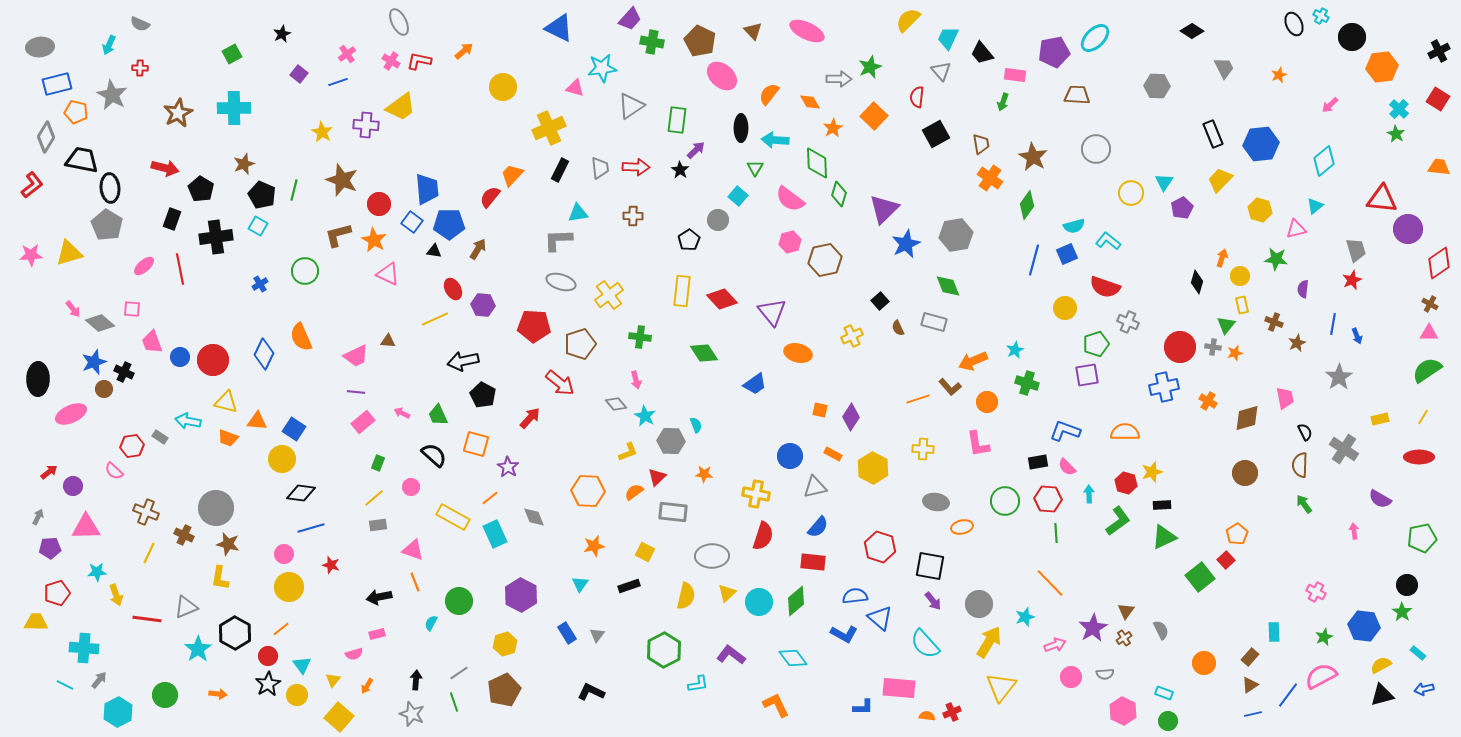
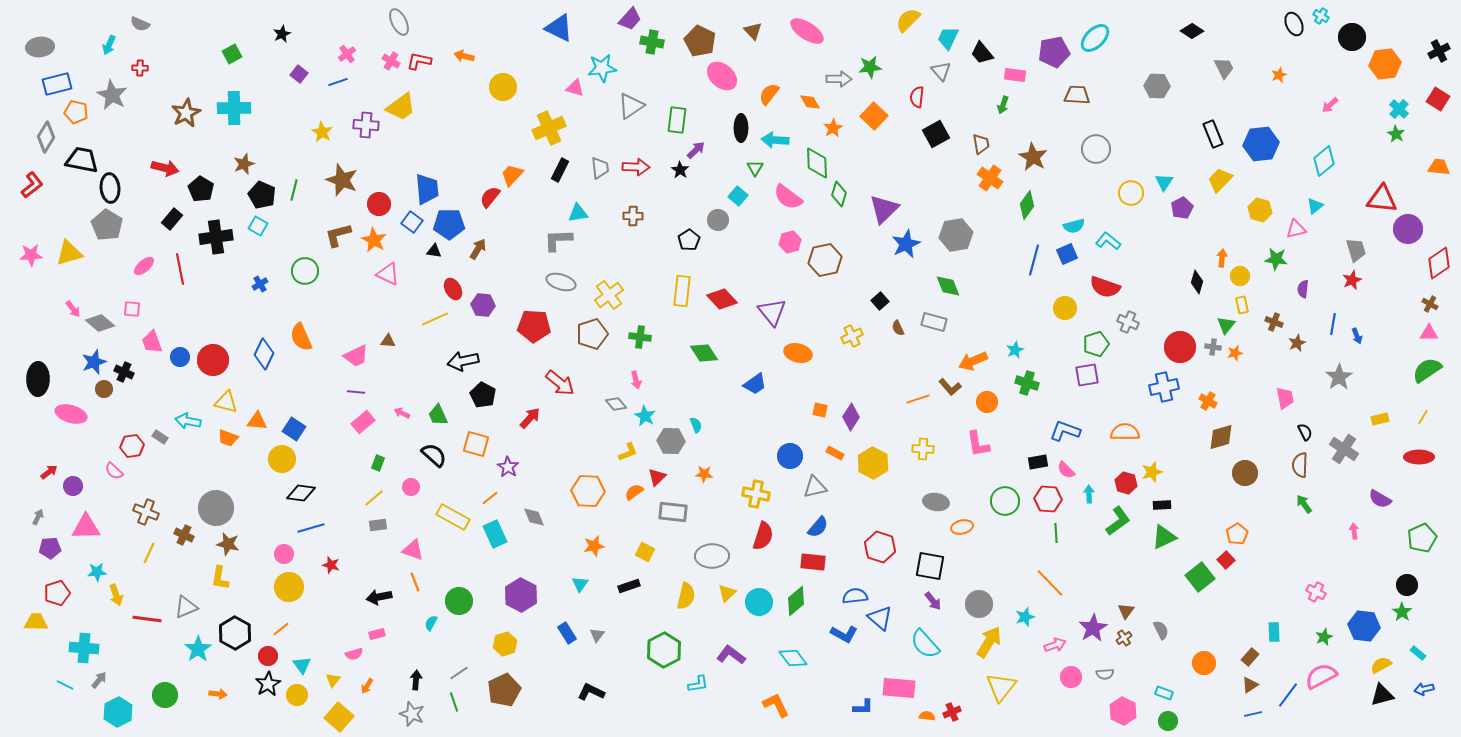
pink ellipse at (807, 31): rotated 8 degrees clockwise
orange arrow at (464, 51): moved 5 px down; rotated 126 degrees counterclockwise
green star at (870, 67): rotated 15 degrees clockwise
orange hexagon at (1382, 67): moved 3 px right, 3 px up
green arrow at (1003, 102): moved 3 px down
brown star at (178, 113): moved 8 px right
pink semicircle at (790, 199): moved 2 px left, 2 px up
black rectangle at (172, 219): rotated 20 degrees clockwise
orange arrow at (1222, 258): rotated 12 degrees counterclockwise
brown pentagon at (580, 344): moved 12 px right, 10 px up
pink ellipse at (71, 414): rotated 40 degrees clockwise
brown diamond at (1247, 418): moved 26 px left, 19 px down
orange rectangle at (833, 454): moved 2 px right, 1 px up
pink semicircle at (1067, 467): moved 1 px left, 3 px down
yellow hexagon at (873, 468): moved 5 px up
green pentagon at (1422, 538): rotated 12 degrees counterclockwise
